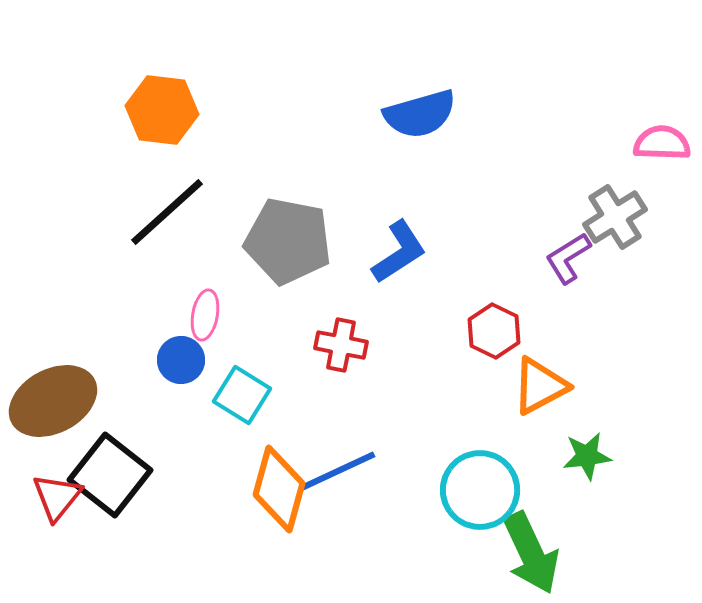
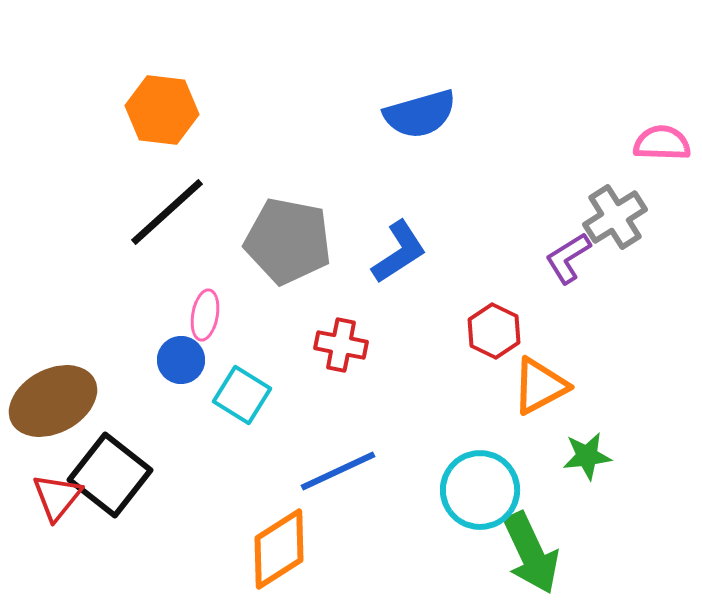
orange diamond: moved 60 px down; rotated 42 degrees clockwise
